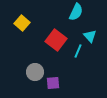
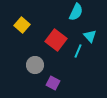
yellow square: moved 2 px down
gray circle: moved 7 px up
purple square: rotated 32 degrees clockwise
